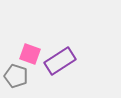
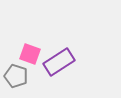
purple rectangle: moved 1 px left, 1 px down
